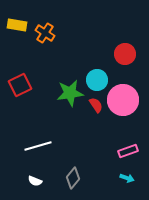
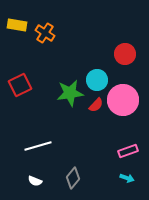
red semicircle: rotated 77 degrees clockwise
